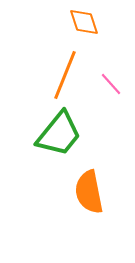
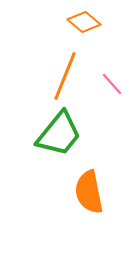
orange diamond: rotated 32 degrees counterclockwise
orange line: moved 1 px down
pink line: moved 1 px right
